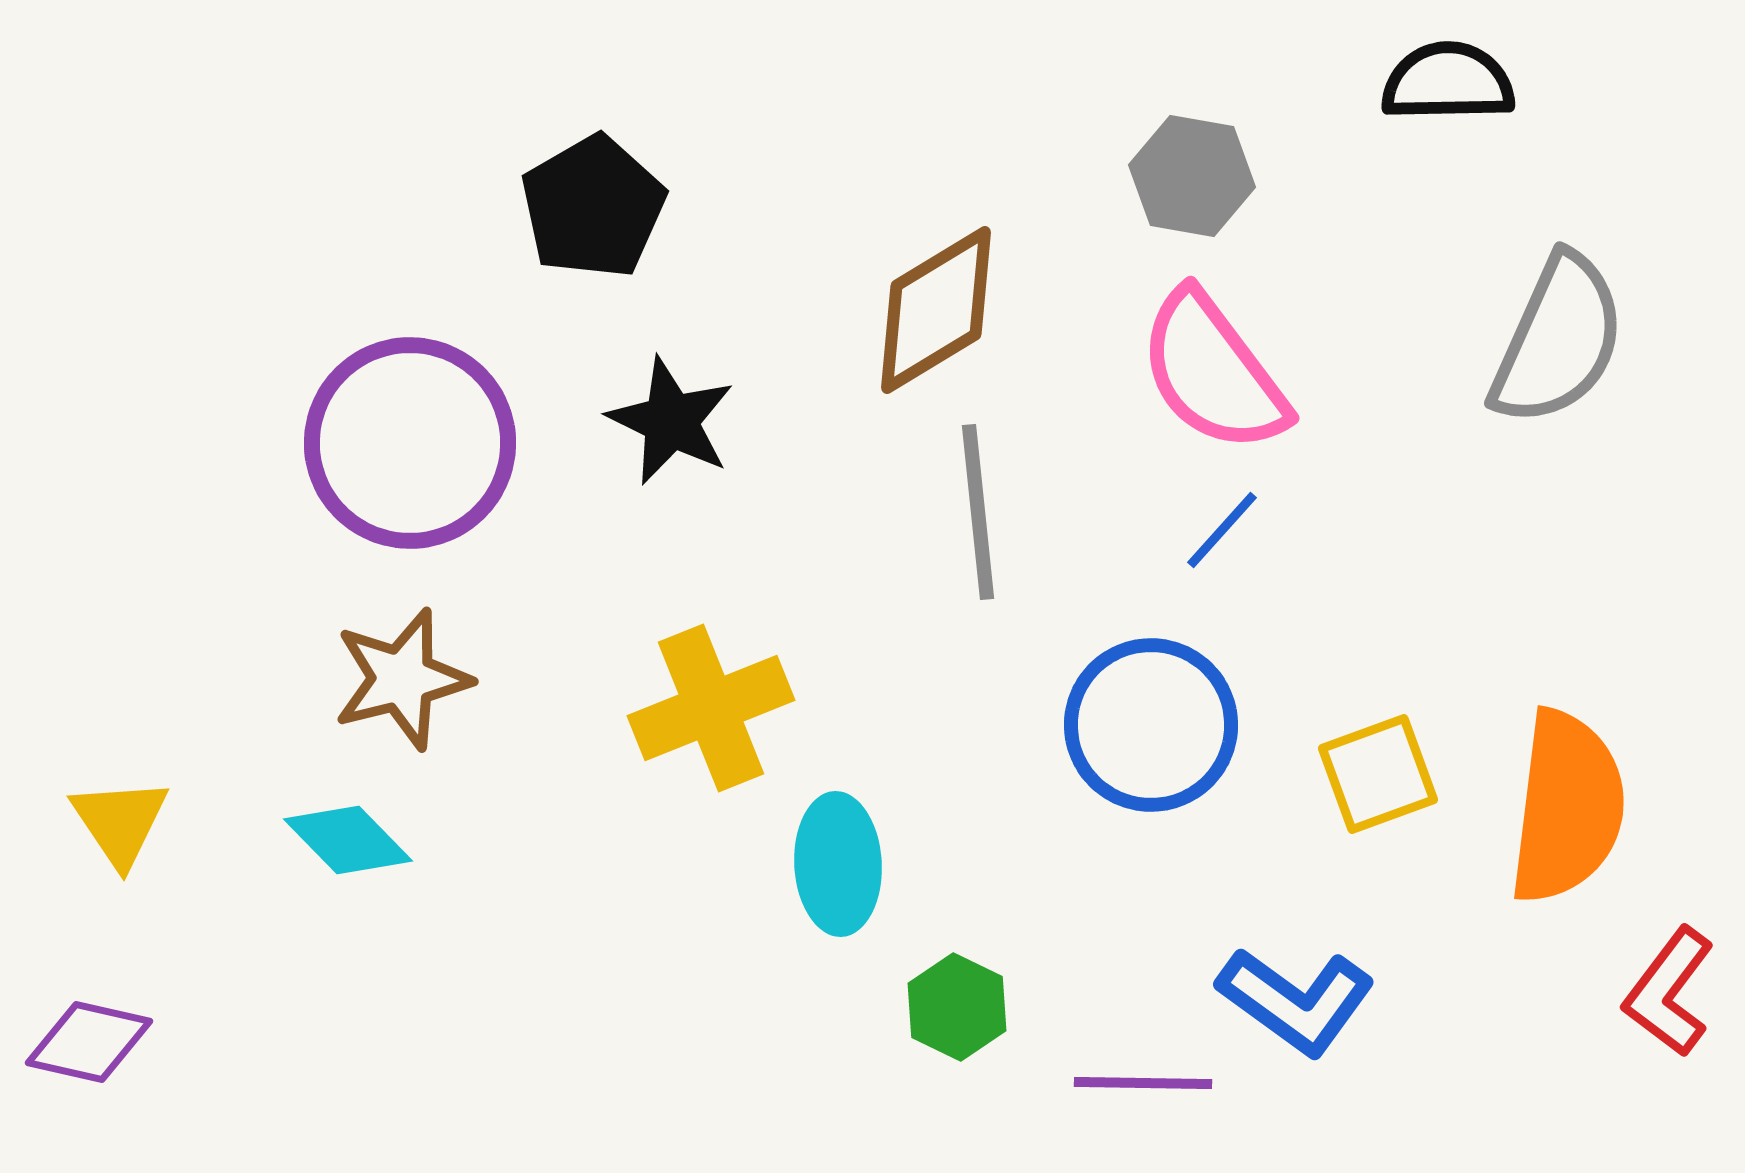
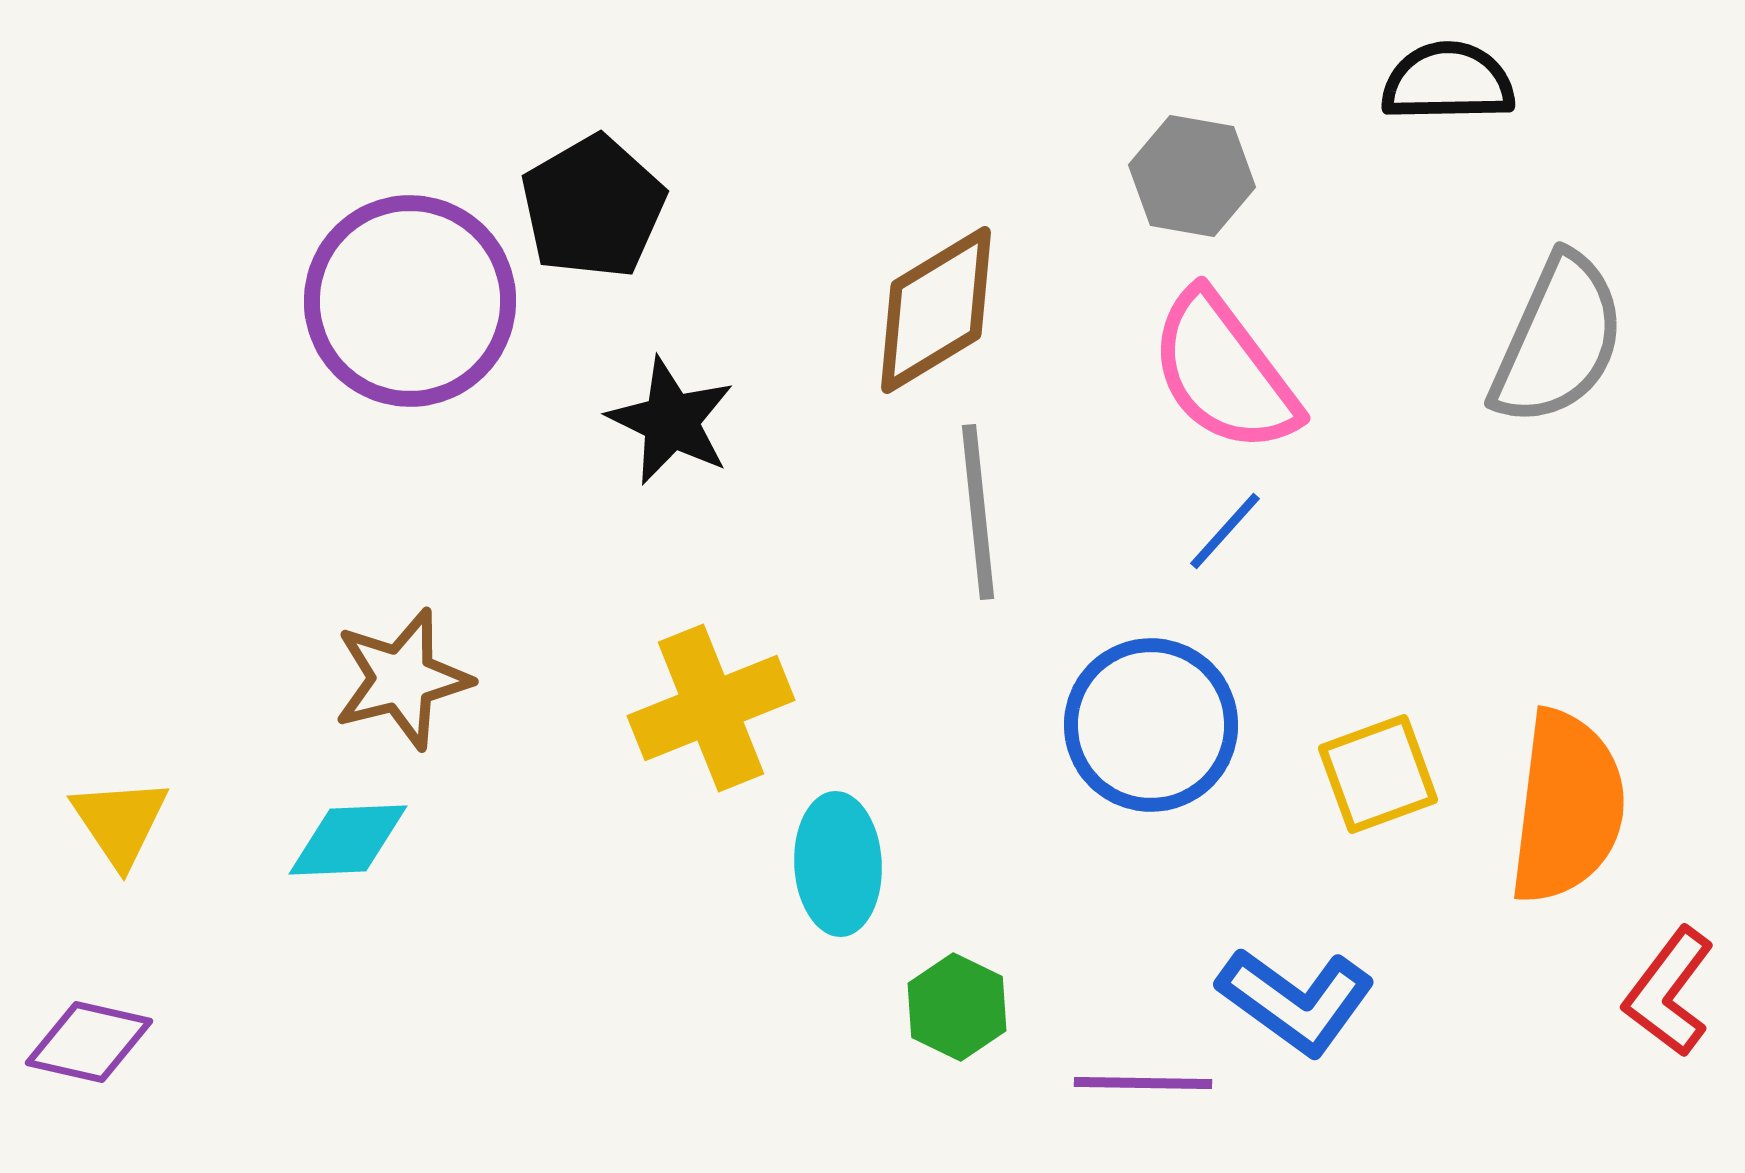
pink semicircle: moved 11 px right
purple circle: moved 142 px up
blue line: moved 3 px right, 1 px down
cyan diamond: rotated 48 degrees counterclockwise
